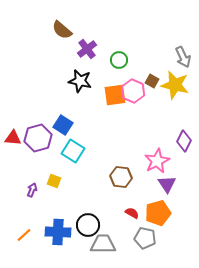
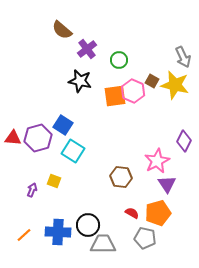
orange square: moved 1 px down
